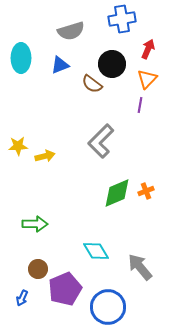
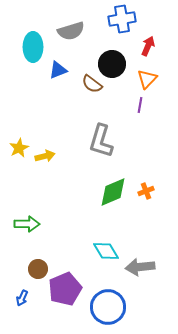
red arrow: moved 3 px up
cyan ellipse: moved 12 px right, 11 px up
blue triangle: moved 2 px left, 5 px down
gray L-shape: rotated 28 degrees counterclockwise
yellow star: moved 1 px right, 2 px down; rotated 24 degrees counterclockwise
green diamond: moved 4 px left, 1 px up
green arrow: moved 8 px left
cyan diamond: moved 10 px right
gray arrow: rotated 56 degrees counterclockwise
